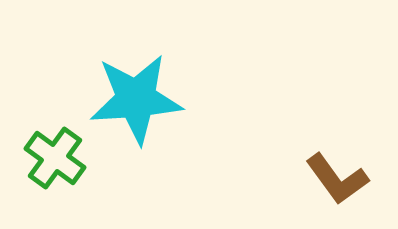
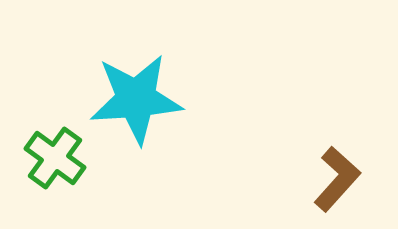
brown L-shape: rotated 102 degrees counterclockwise
